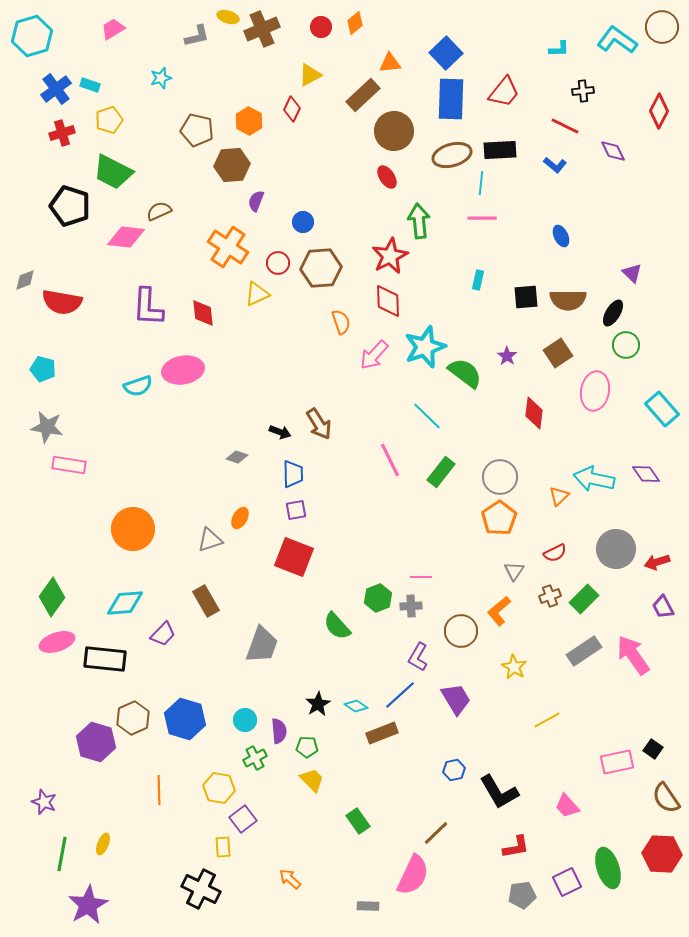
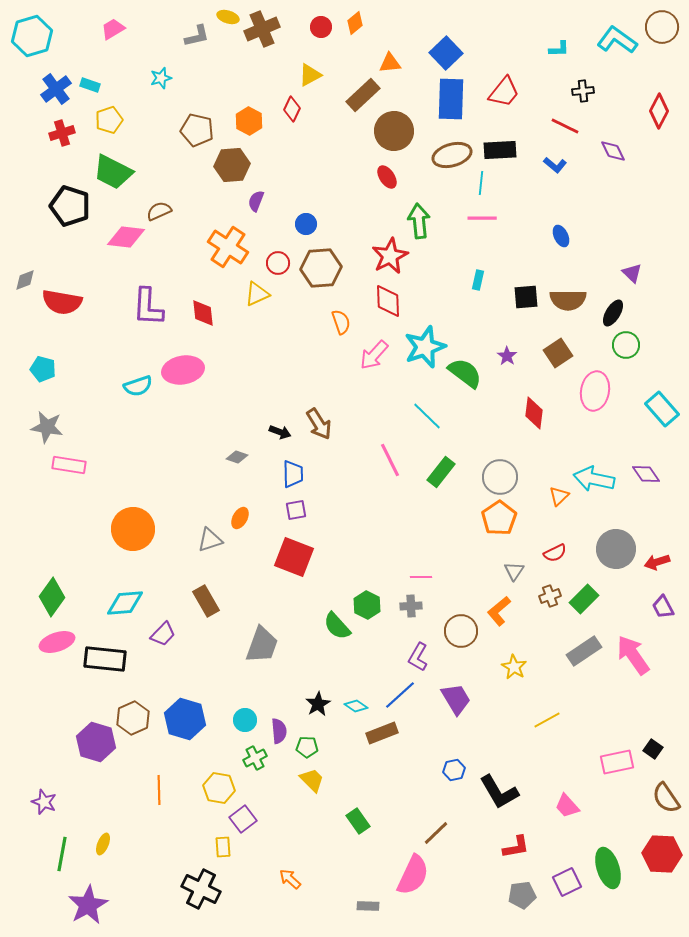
blue circle at (303, 222): moved 3 px right, 2 px down
green hexagon at (378, 598): moved 11 px left, 7 px down; rotated 12 degrees counterclockwise
